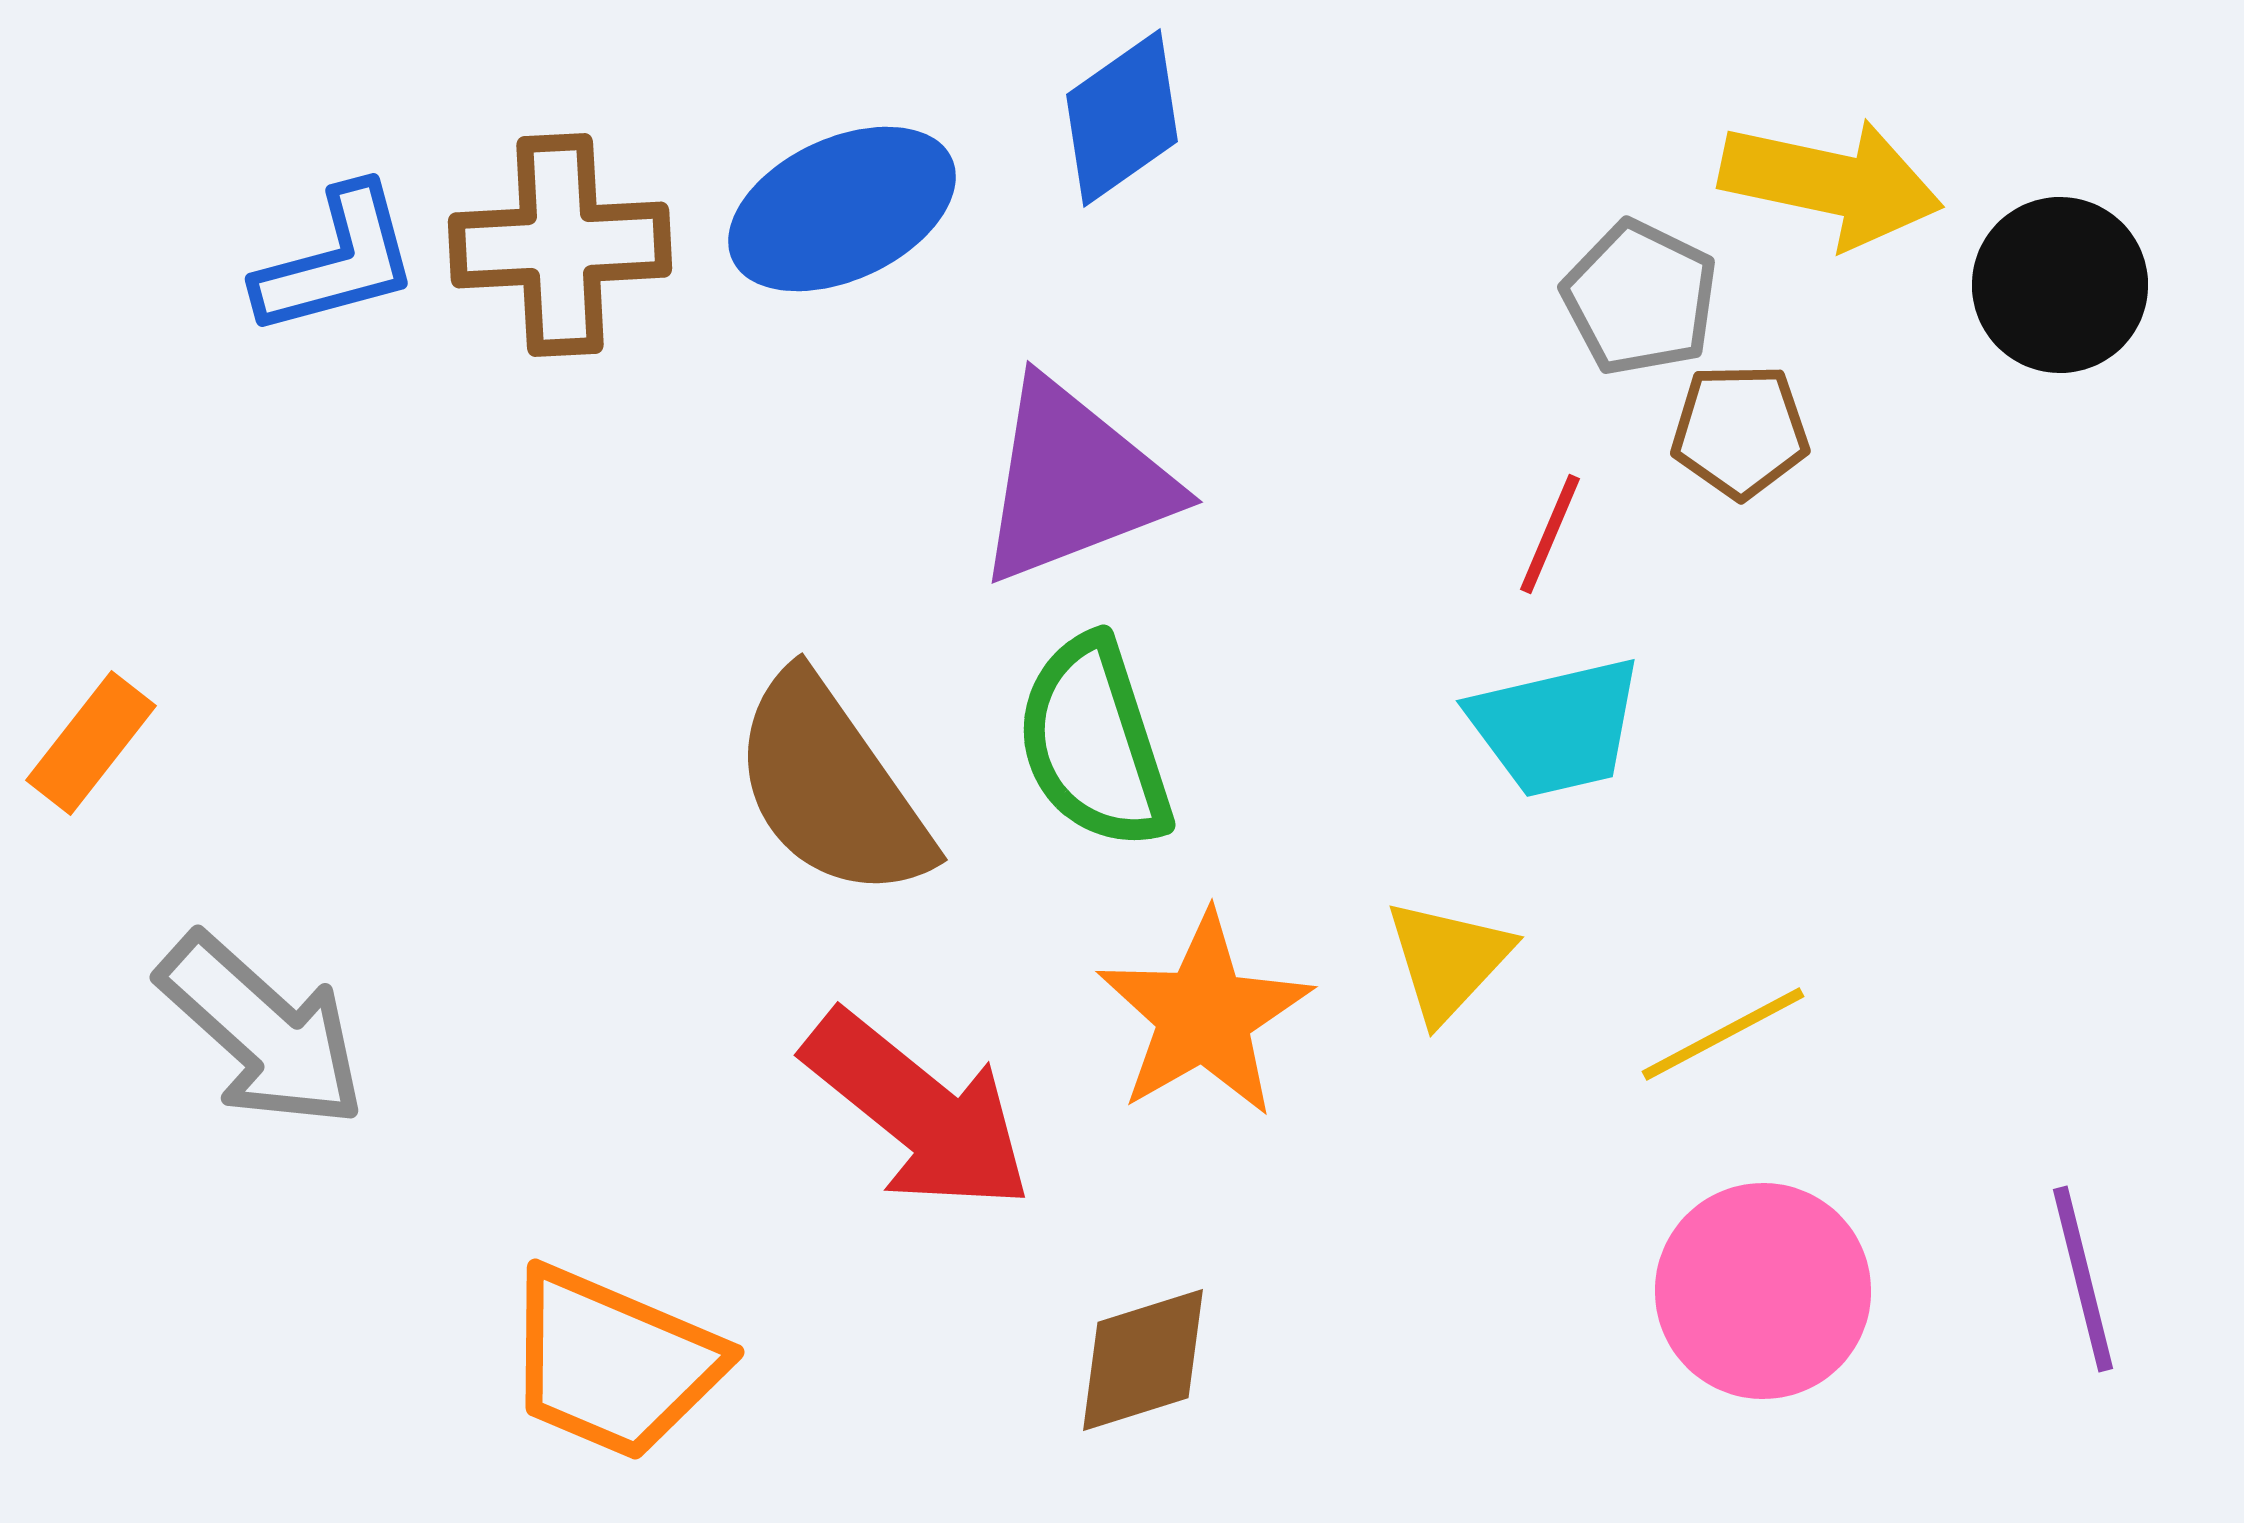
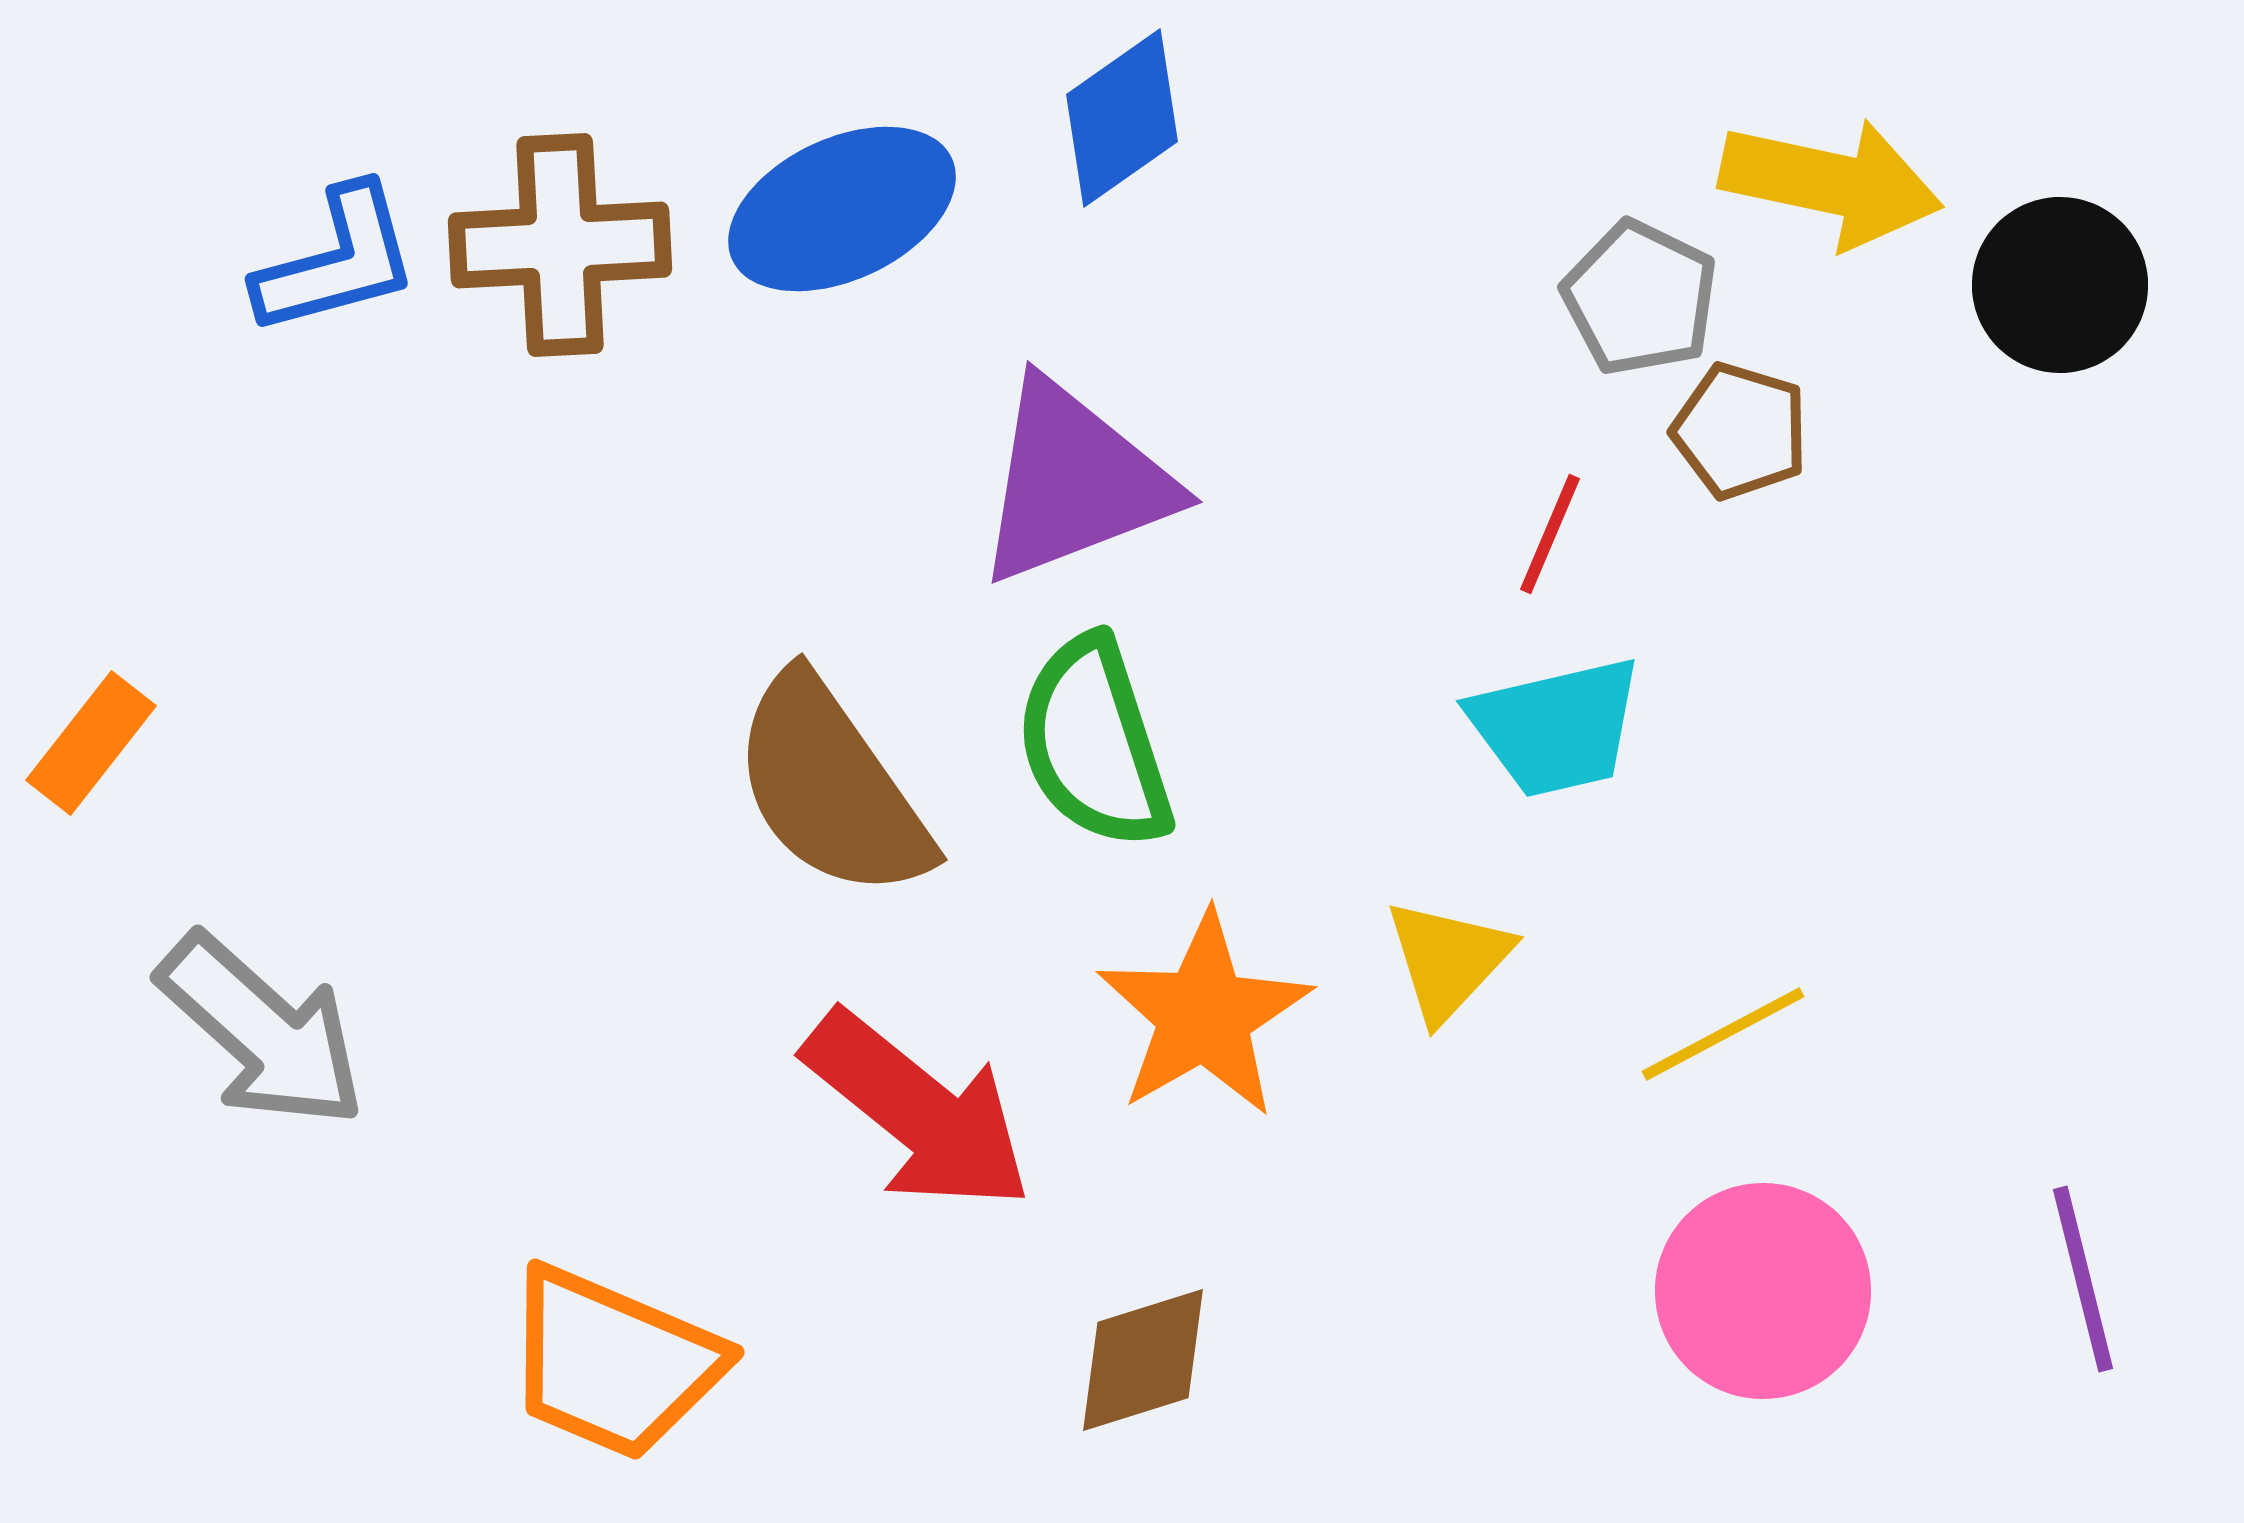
brown pentagon: rotated 18 degrees clockwise
